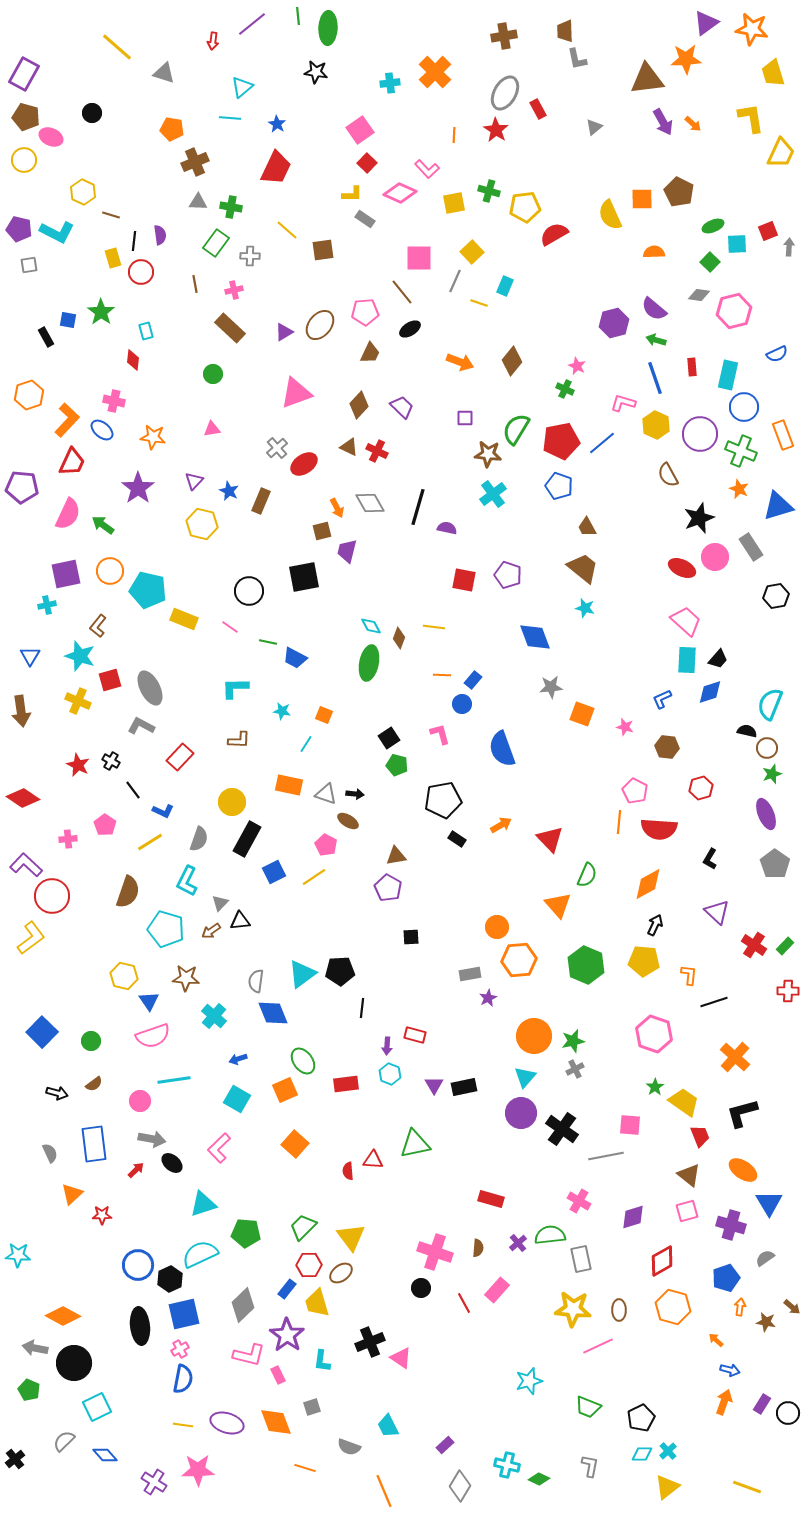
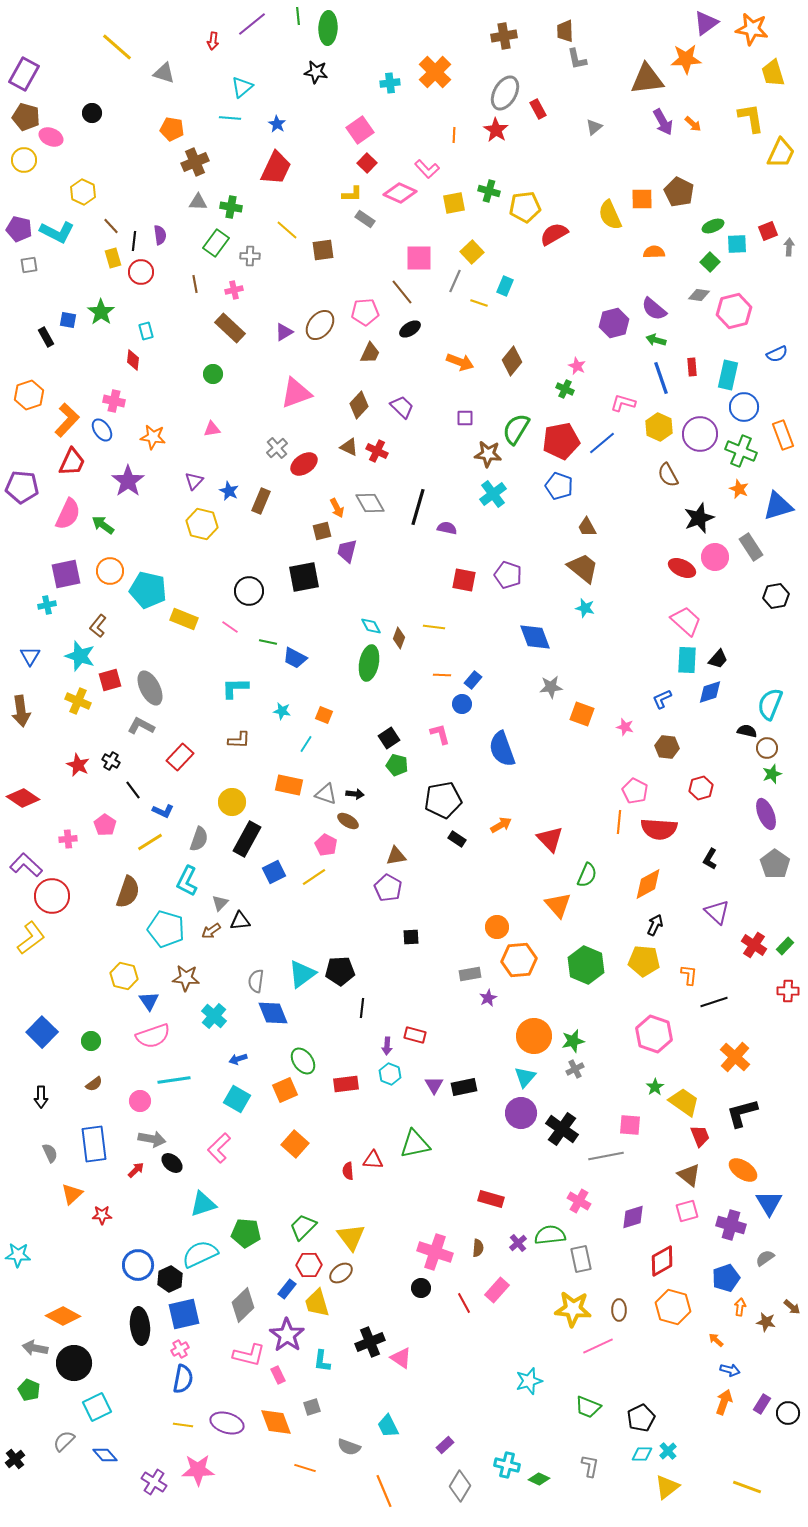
brown line at (111, 215): moved 11 px down; rotated 30 degrees clockwise
blue line at (655, 378): moved 6 px right
yellow hexagon at (656, 425): moved 3 px right, 2 px down
blue ellipse at (102, 430): rotated 15 degrees clockwise
purple star at (138, 488): moved 10 px left, 7 px up
black arrow at (57, 1093): moved 16 px left, 4 px down; rotated 75 degrees clockwise
